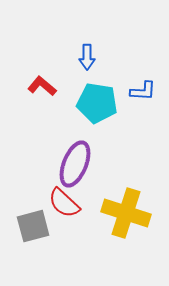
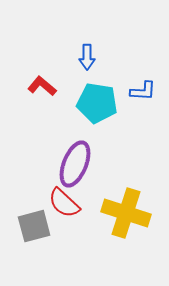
gray square: moved 1 px right
